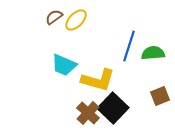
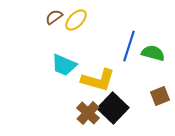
green semicircle: rotated 20 degrees clockwise
